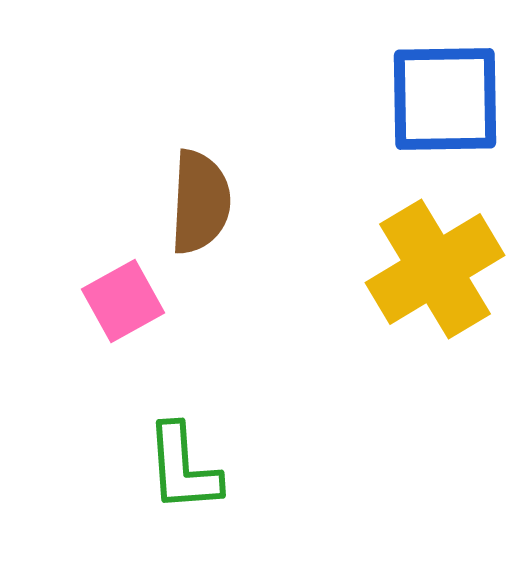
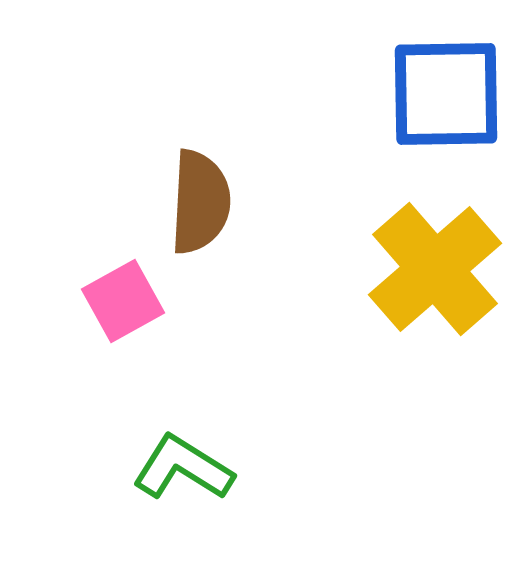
blue square: moved 1 px right, 5 px up
yellow cross: rotated 10 degrees counterclockwise
green L-shape: rotated 126 degrees clockwise
